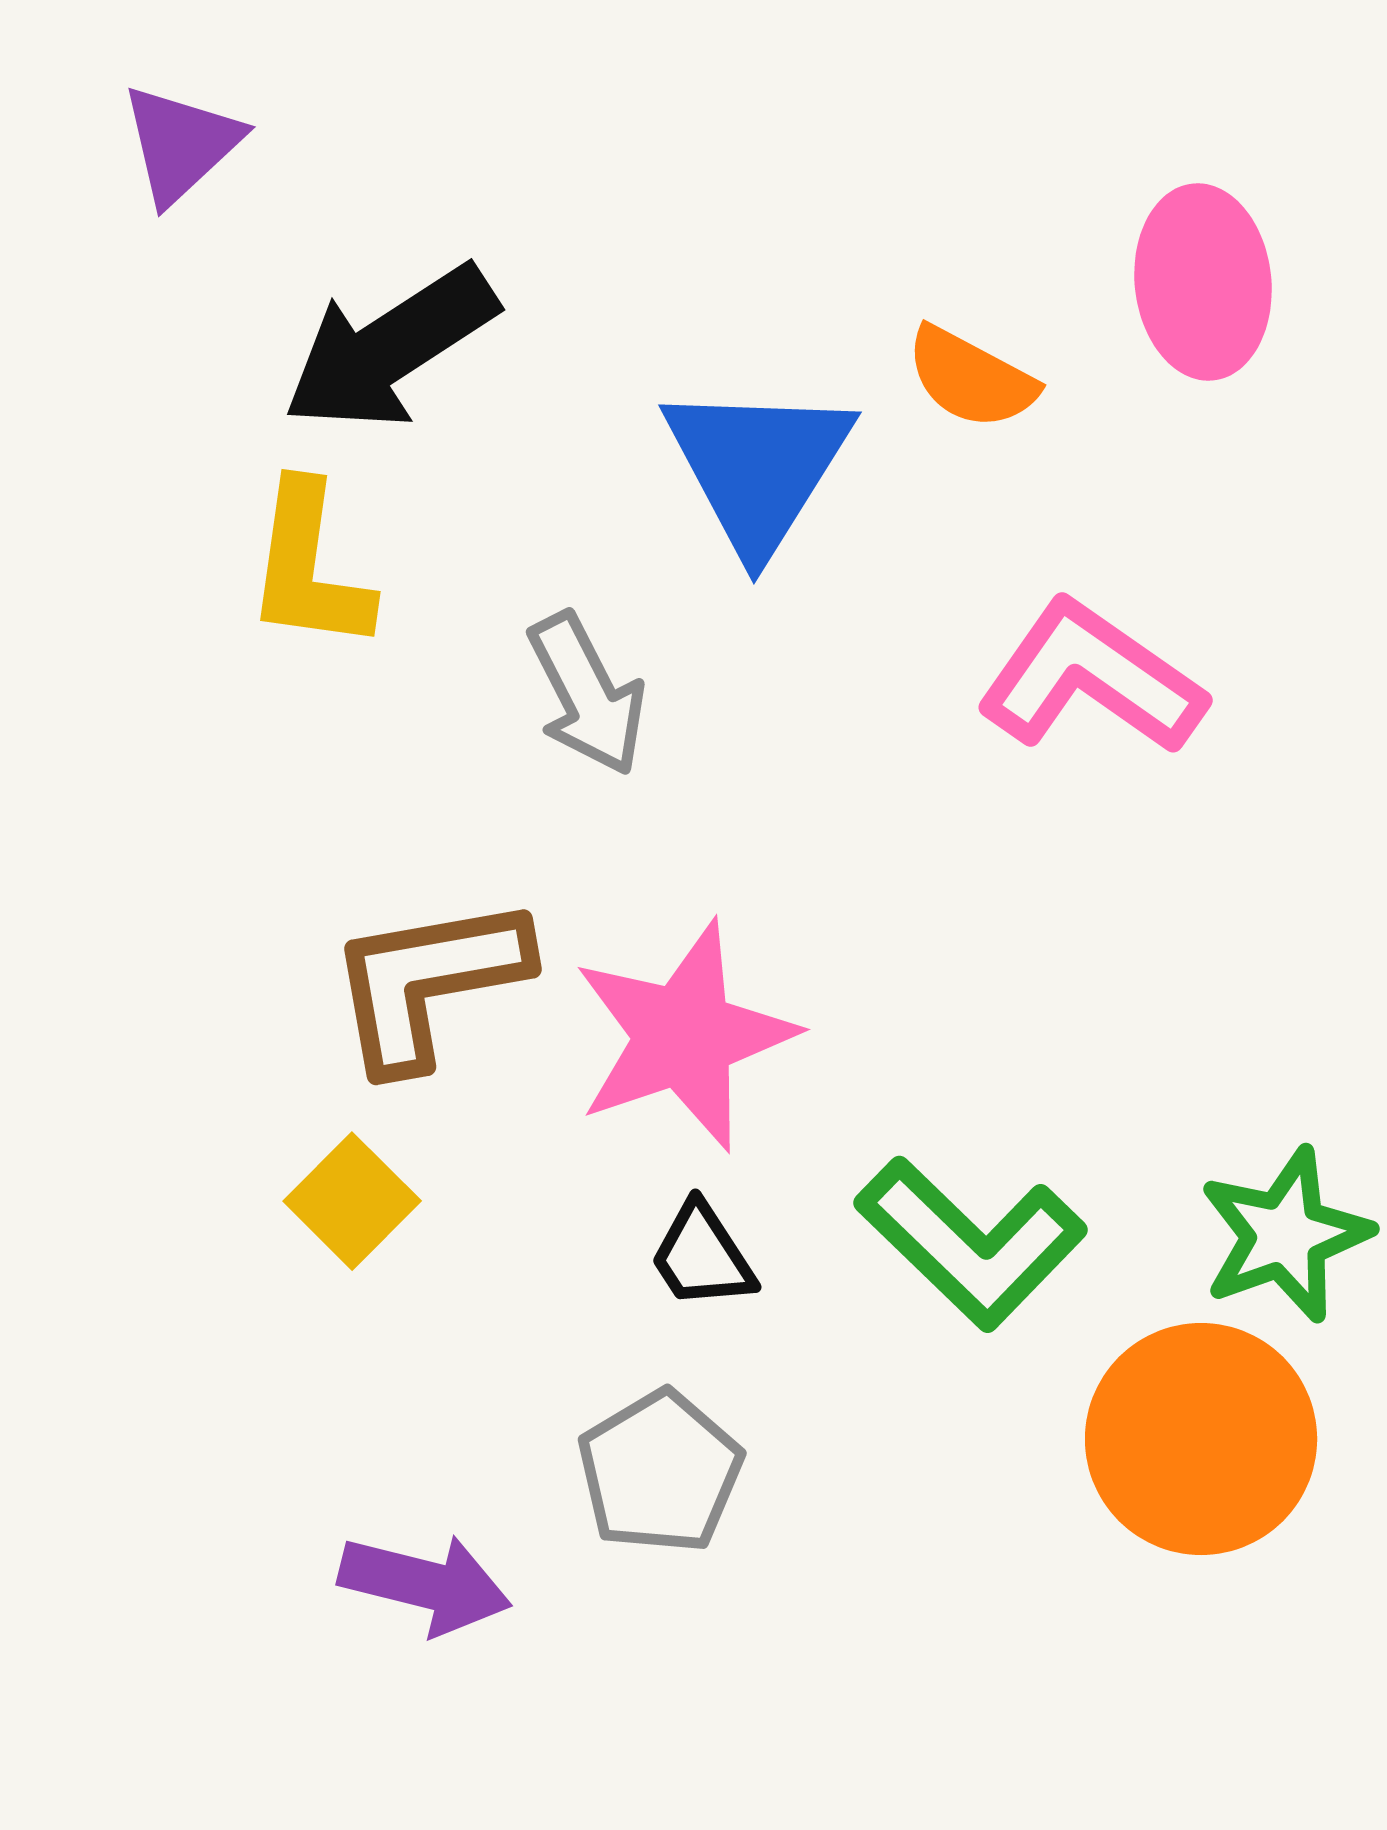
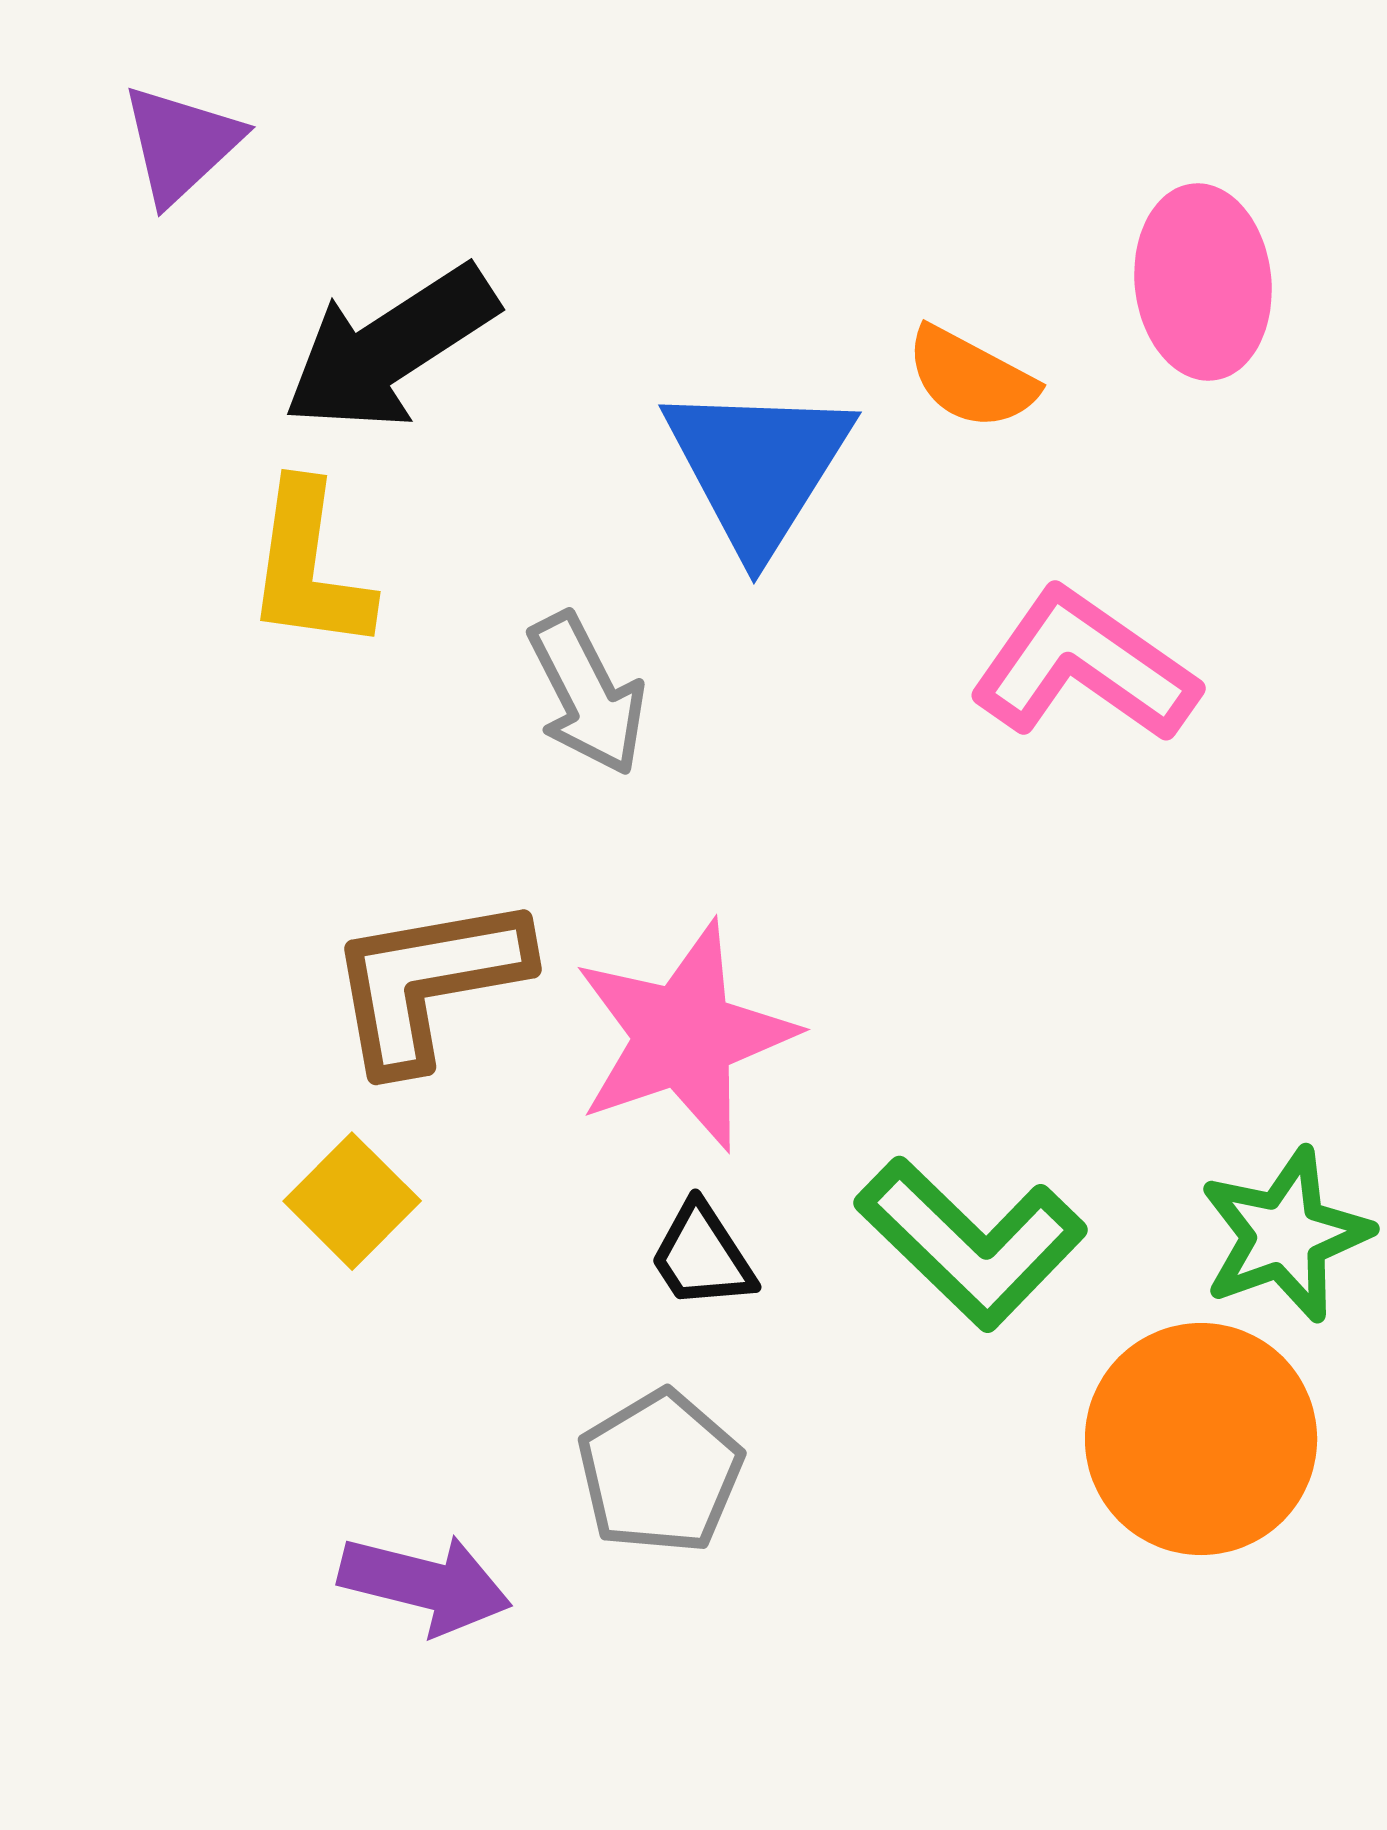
pink L-shape: moved 7 px left, 12 px up
